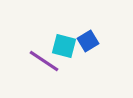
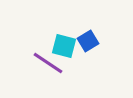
purple line: moved 4 px right, 2 px down
